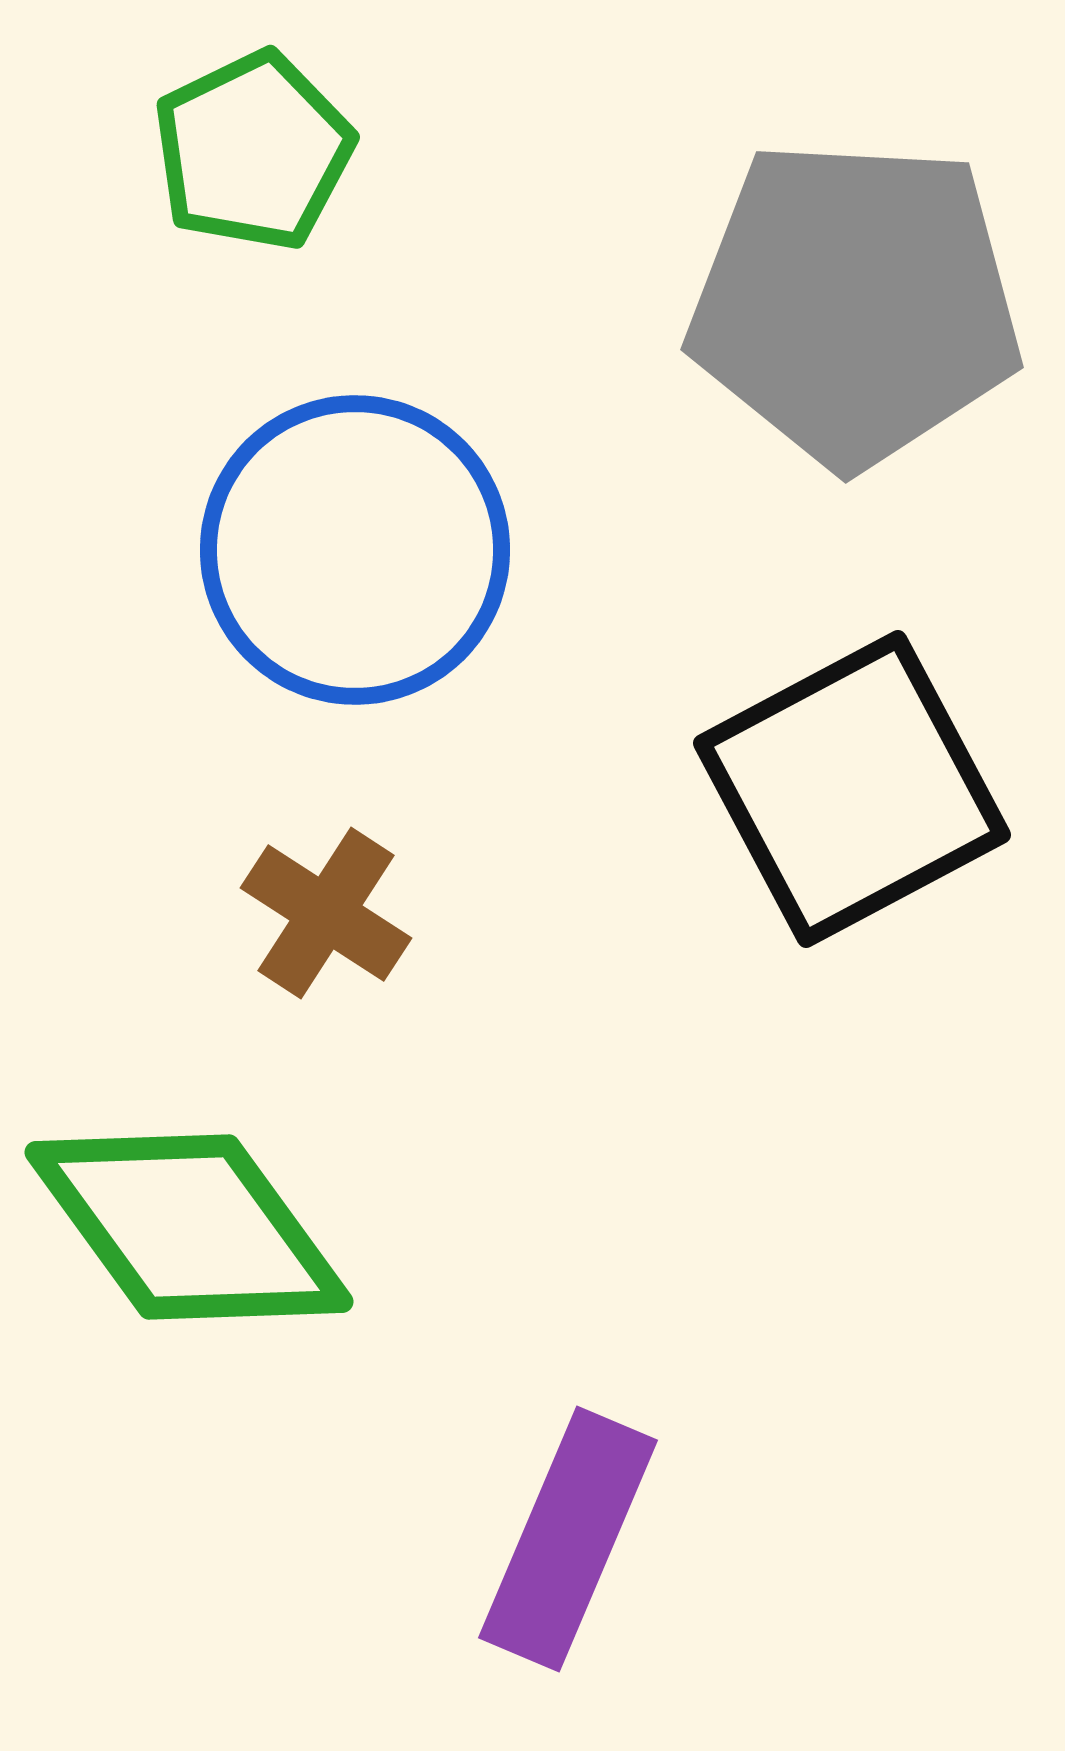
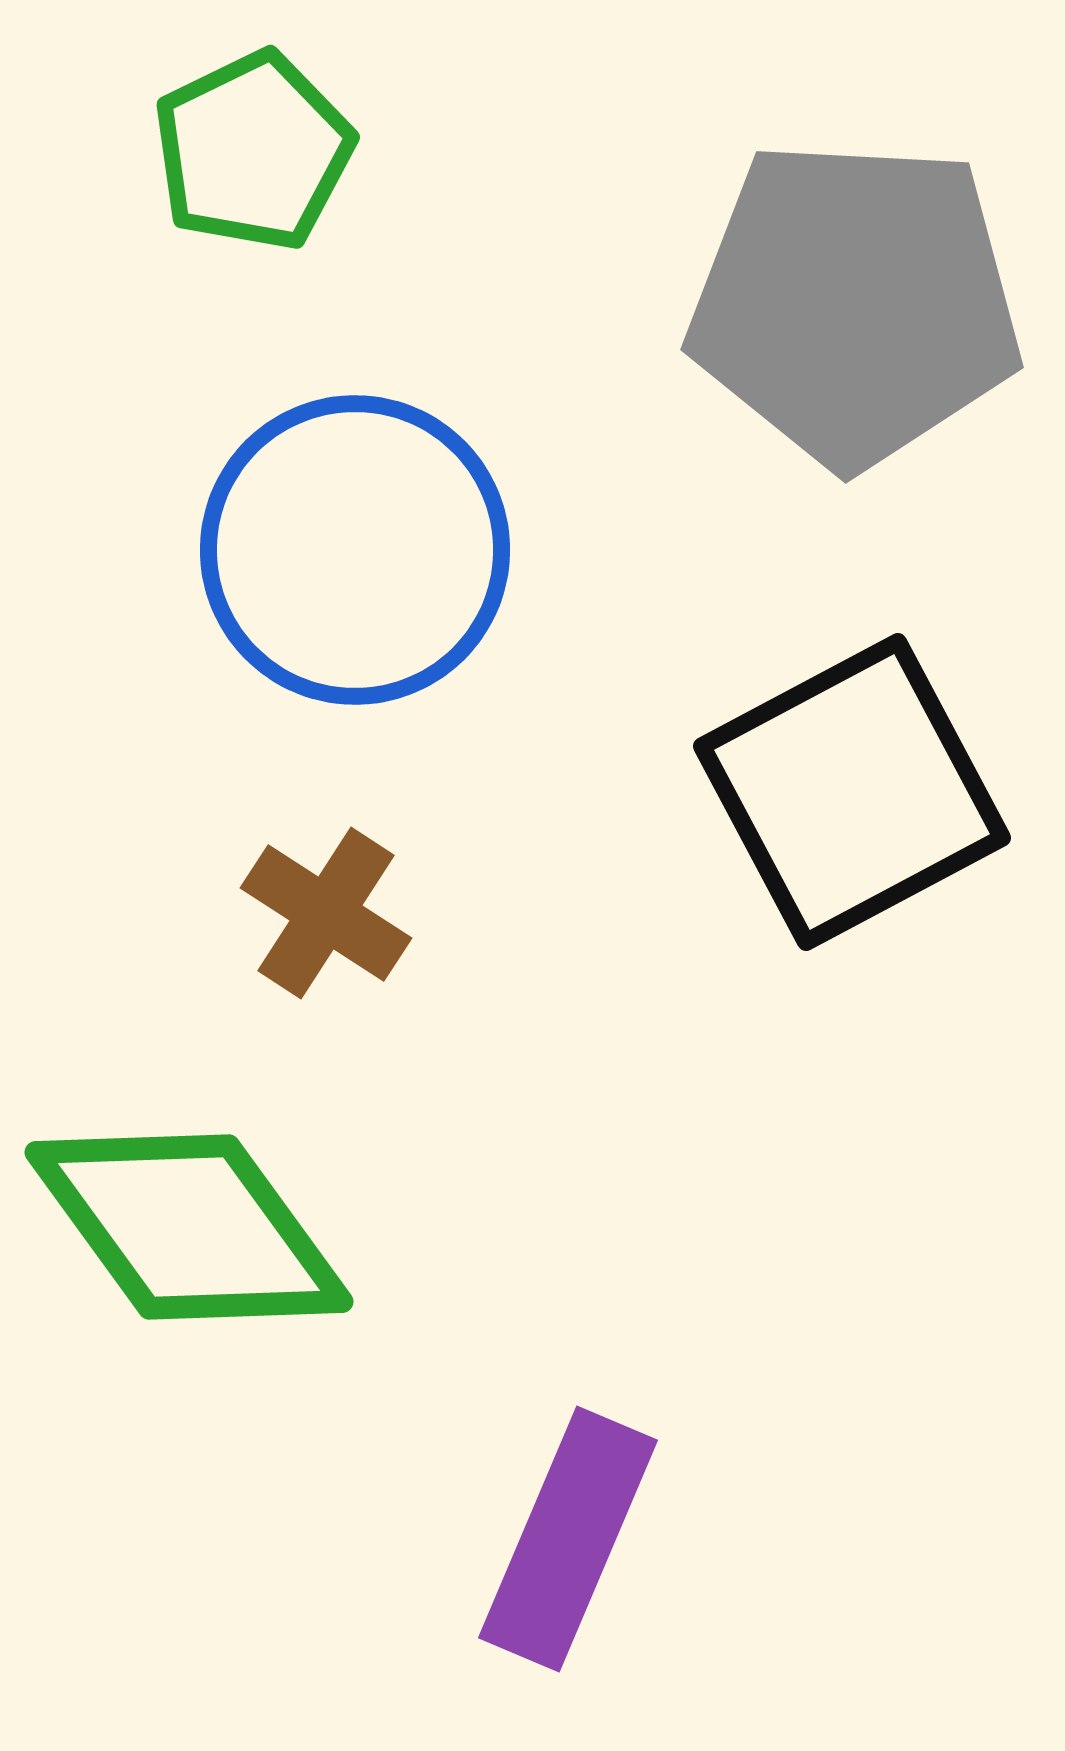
black square: moved 3 px down
